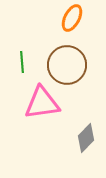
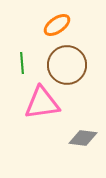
orange ellipse: moved 15 px left, 7 px down; rotated 28 degrees clockwise
green line: moved 1 px down
gray diamond: moved 3 px left; rotated 52 degrees clockwise
